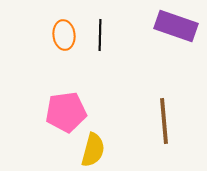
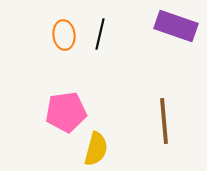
black line: moved 1 px up; rotated 12 degrees clockwise
yellow semicircle: moved 3 px right, 1 px up
